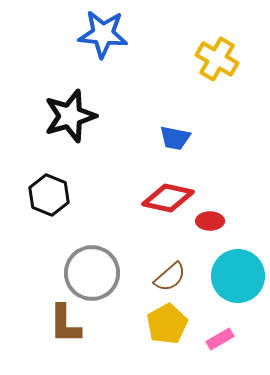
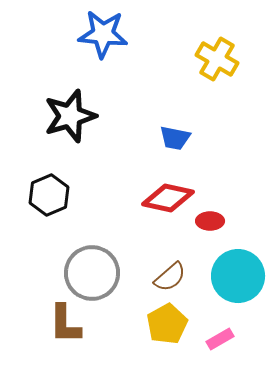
black hexagon: rotated 15 degrees clockwise
